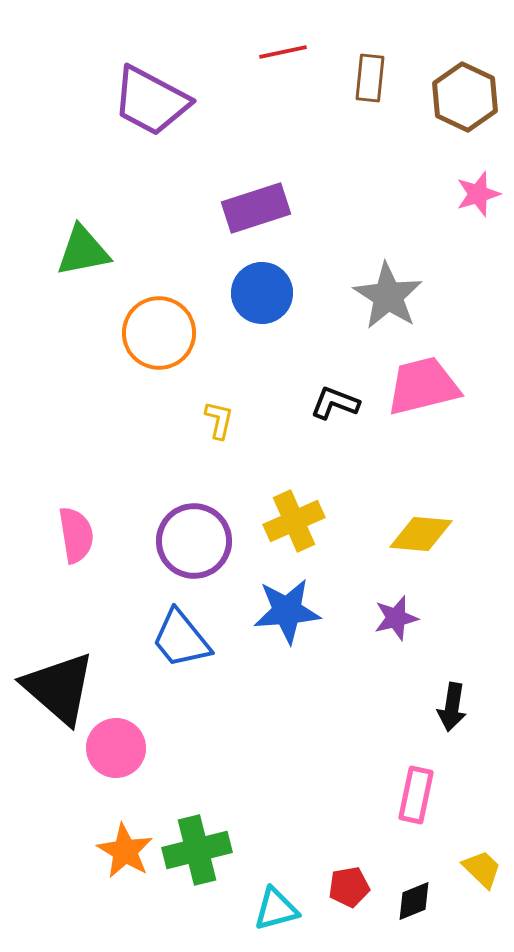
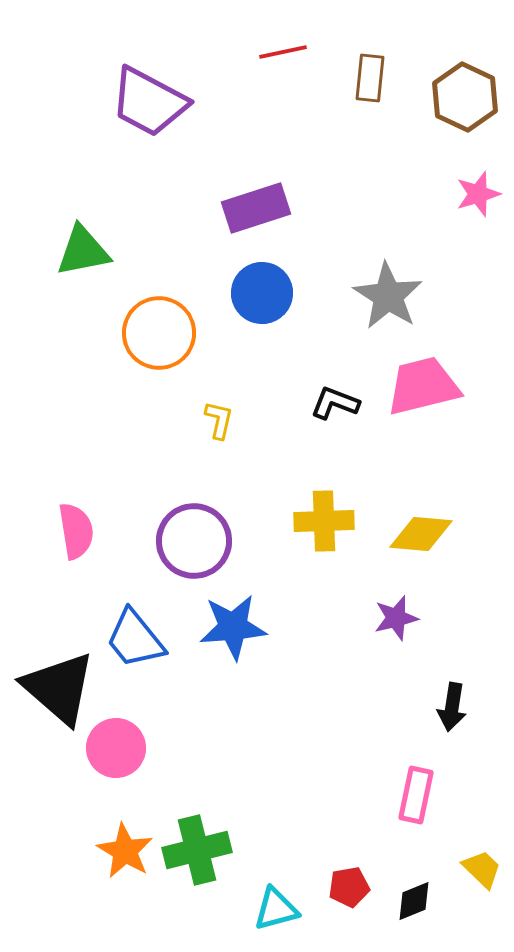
purple trapezoid: moved 2 px left, 1 px down
yellow cross: moved 30 px right; rotated 22 degrees clockwise
pink semicircle: moved 4 px up
blue star: moved 54 px left, 16 px down
blue trapezoid: moved 46 px left
